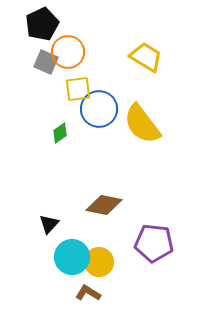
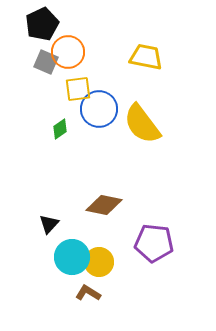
yellow trapezoid: rotated 20 degrees counterclockwise
green diamond: moved 4 px up
